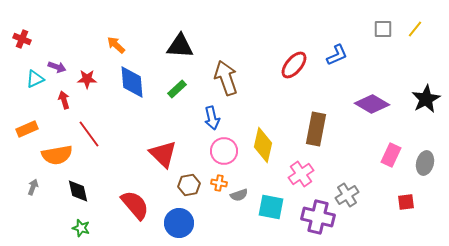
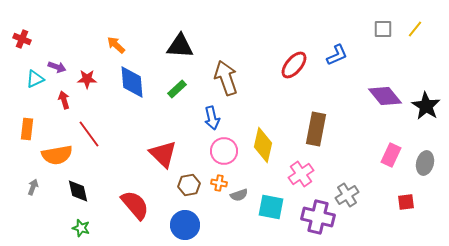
black star: moved 7 px down; rotated 12 degrees counterclockwise
purple diamond: moved 13 px right, 8 px up; rotated 20 degrees clockwise
orange rectangle: rotated 60 degrees counterclockwise
blue circle: moved 6 px right, 2 px down
